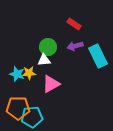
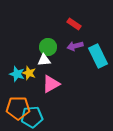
yellow star: rotated 24 degrees clockwise
